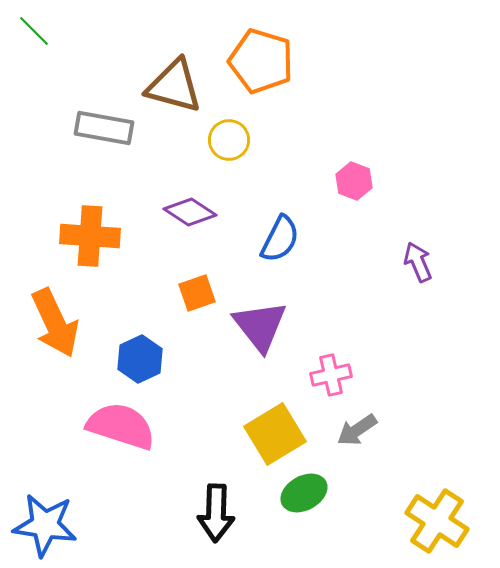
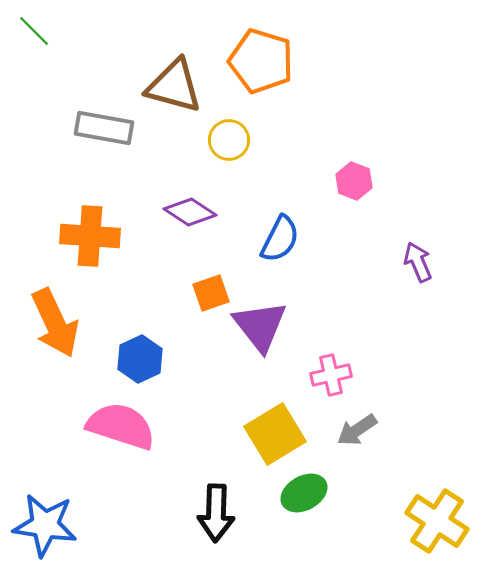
orange square: moved 14 px right
